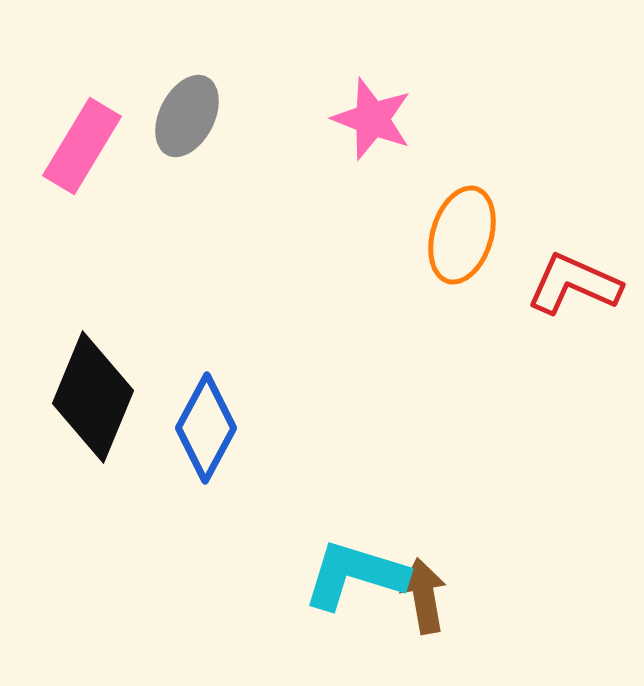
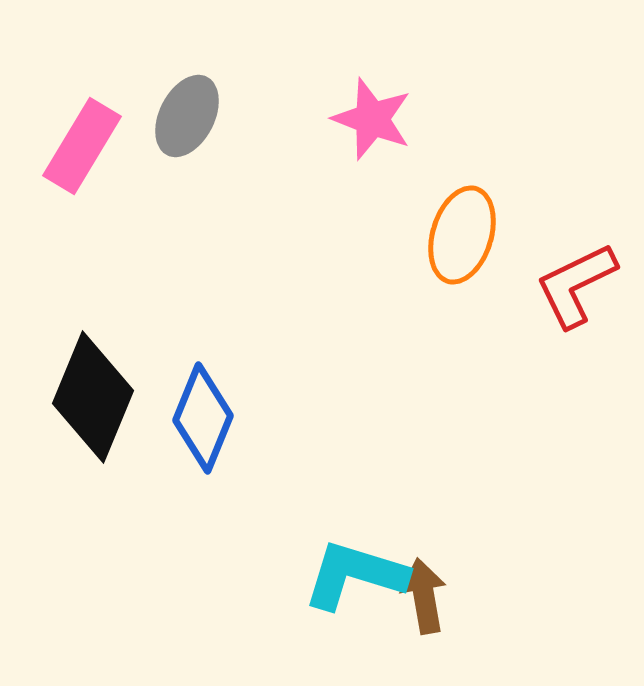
red L-shape: moved 2 px right, 1 px down; rotated 50 degrees counterclockwise
blue diamond: moved 3 px left, 10 px up; rotated 6 degrees counterclockwise
